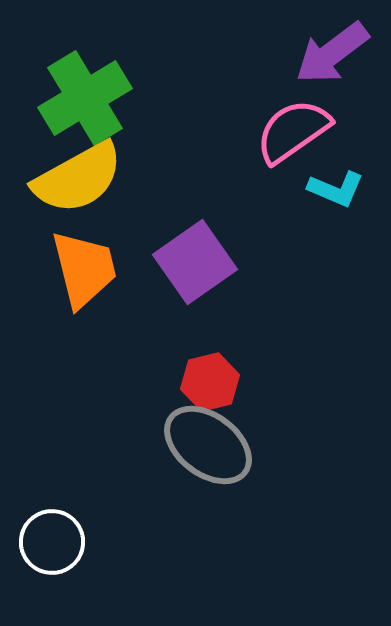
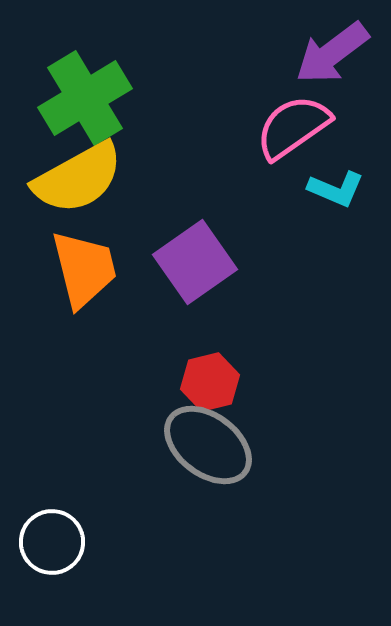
pink semicircle: moved 4 px up
